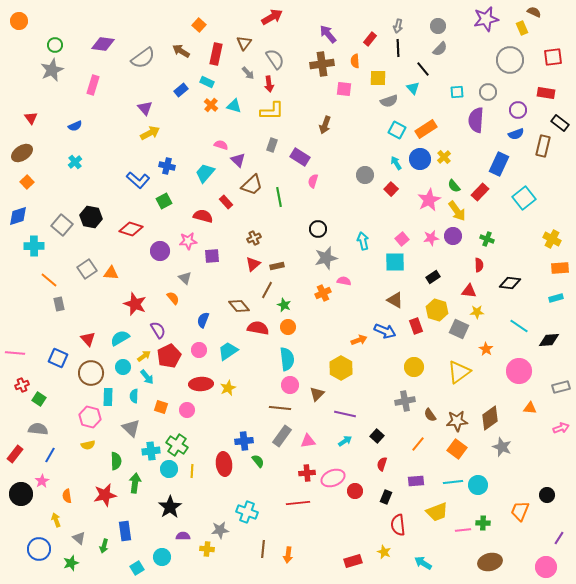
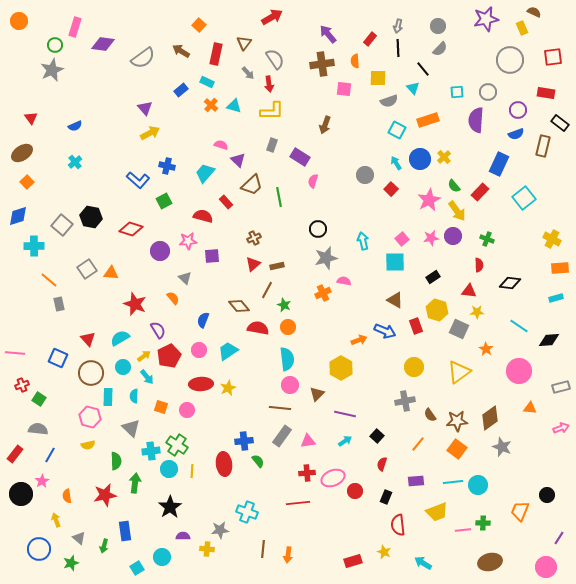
pink rectangle at (93, 85): moved 18 px left, 58 px up
orange rectangle at (426, 129): moved 2 px right, 9 px up; rotated 15 degrees clockwise
